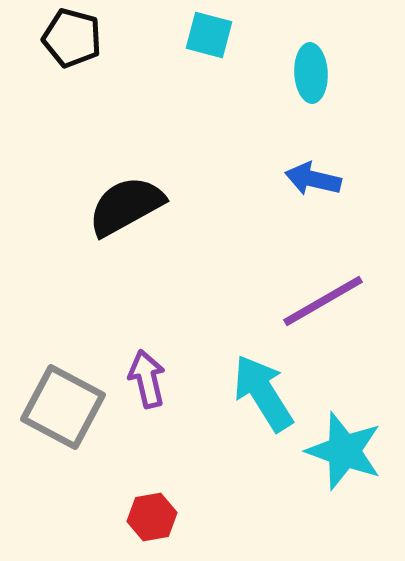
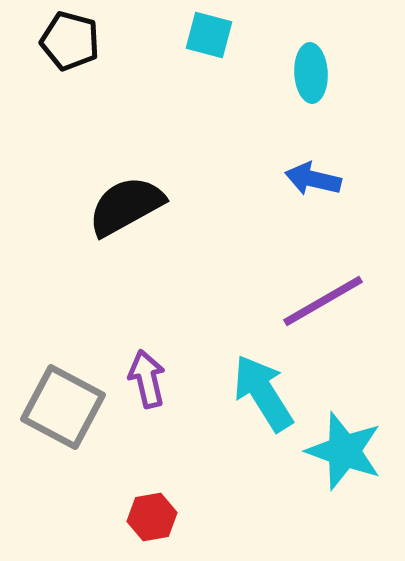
black pentagon: moved 2 px left, 3 px down
